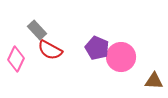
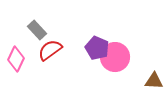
red semicircle: rotated 115 degrees clockwise
pink circle: moved 6 px left
